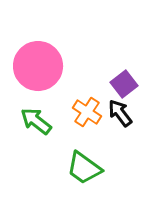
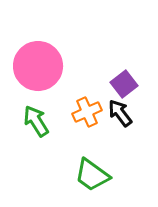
orange cross: rotated 32 degrees clockwise
green arrow: rotated 20 degrees clockwise
green trapezoid: moved 8 px right, 7 px down
